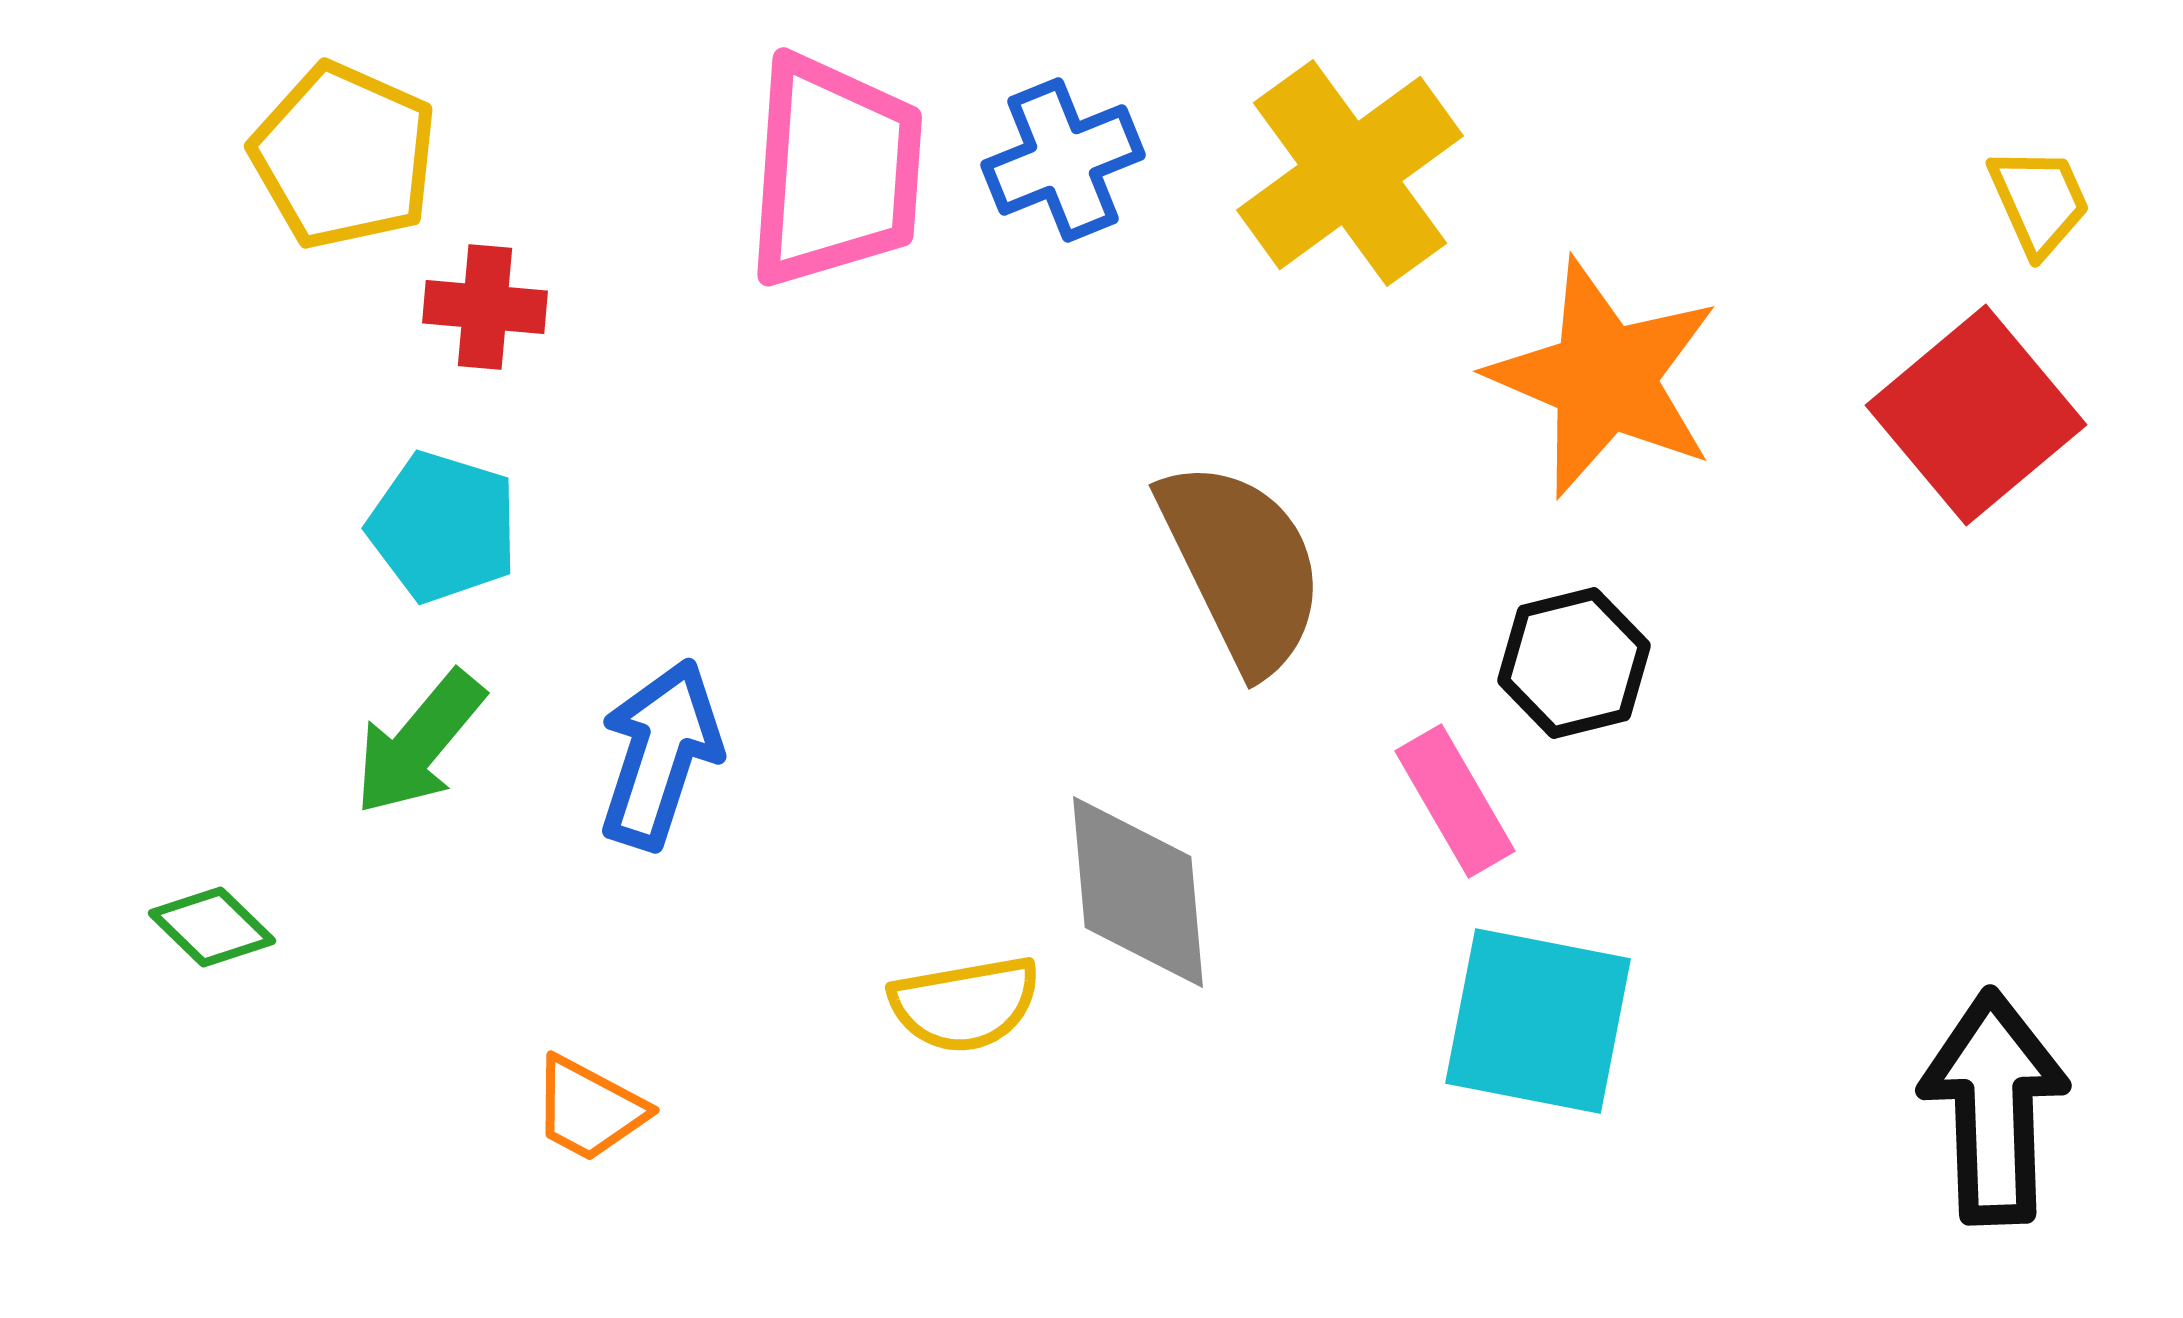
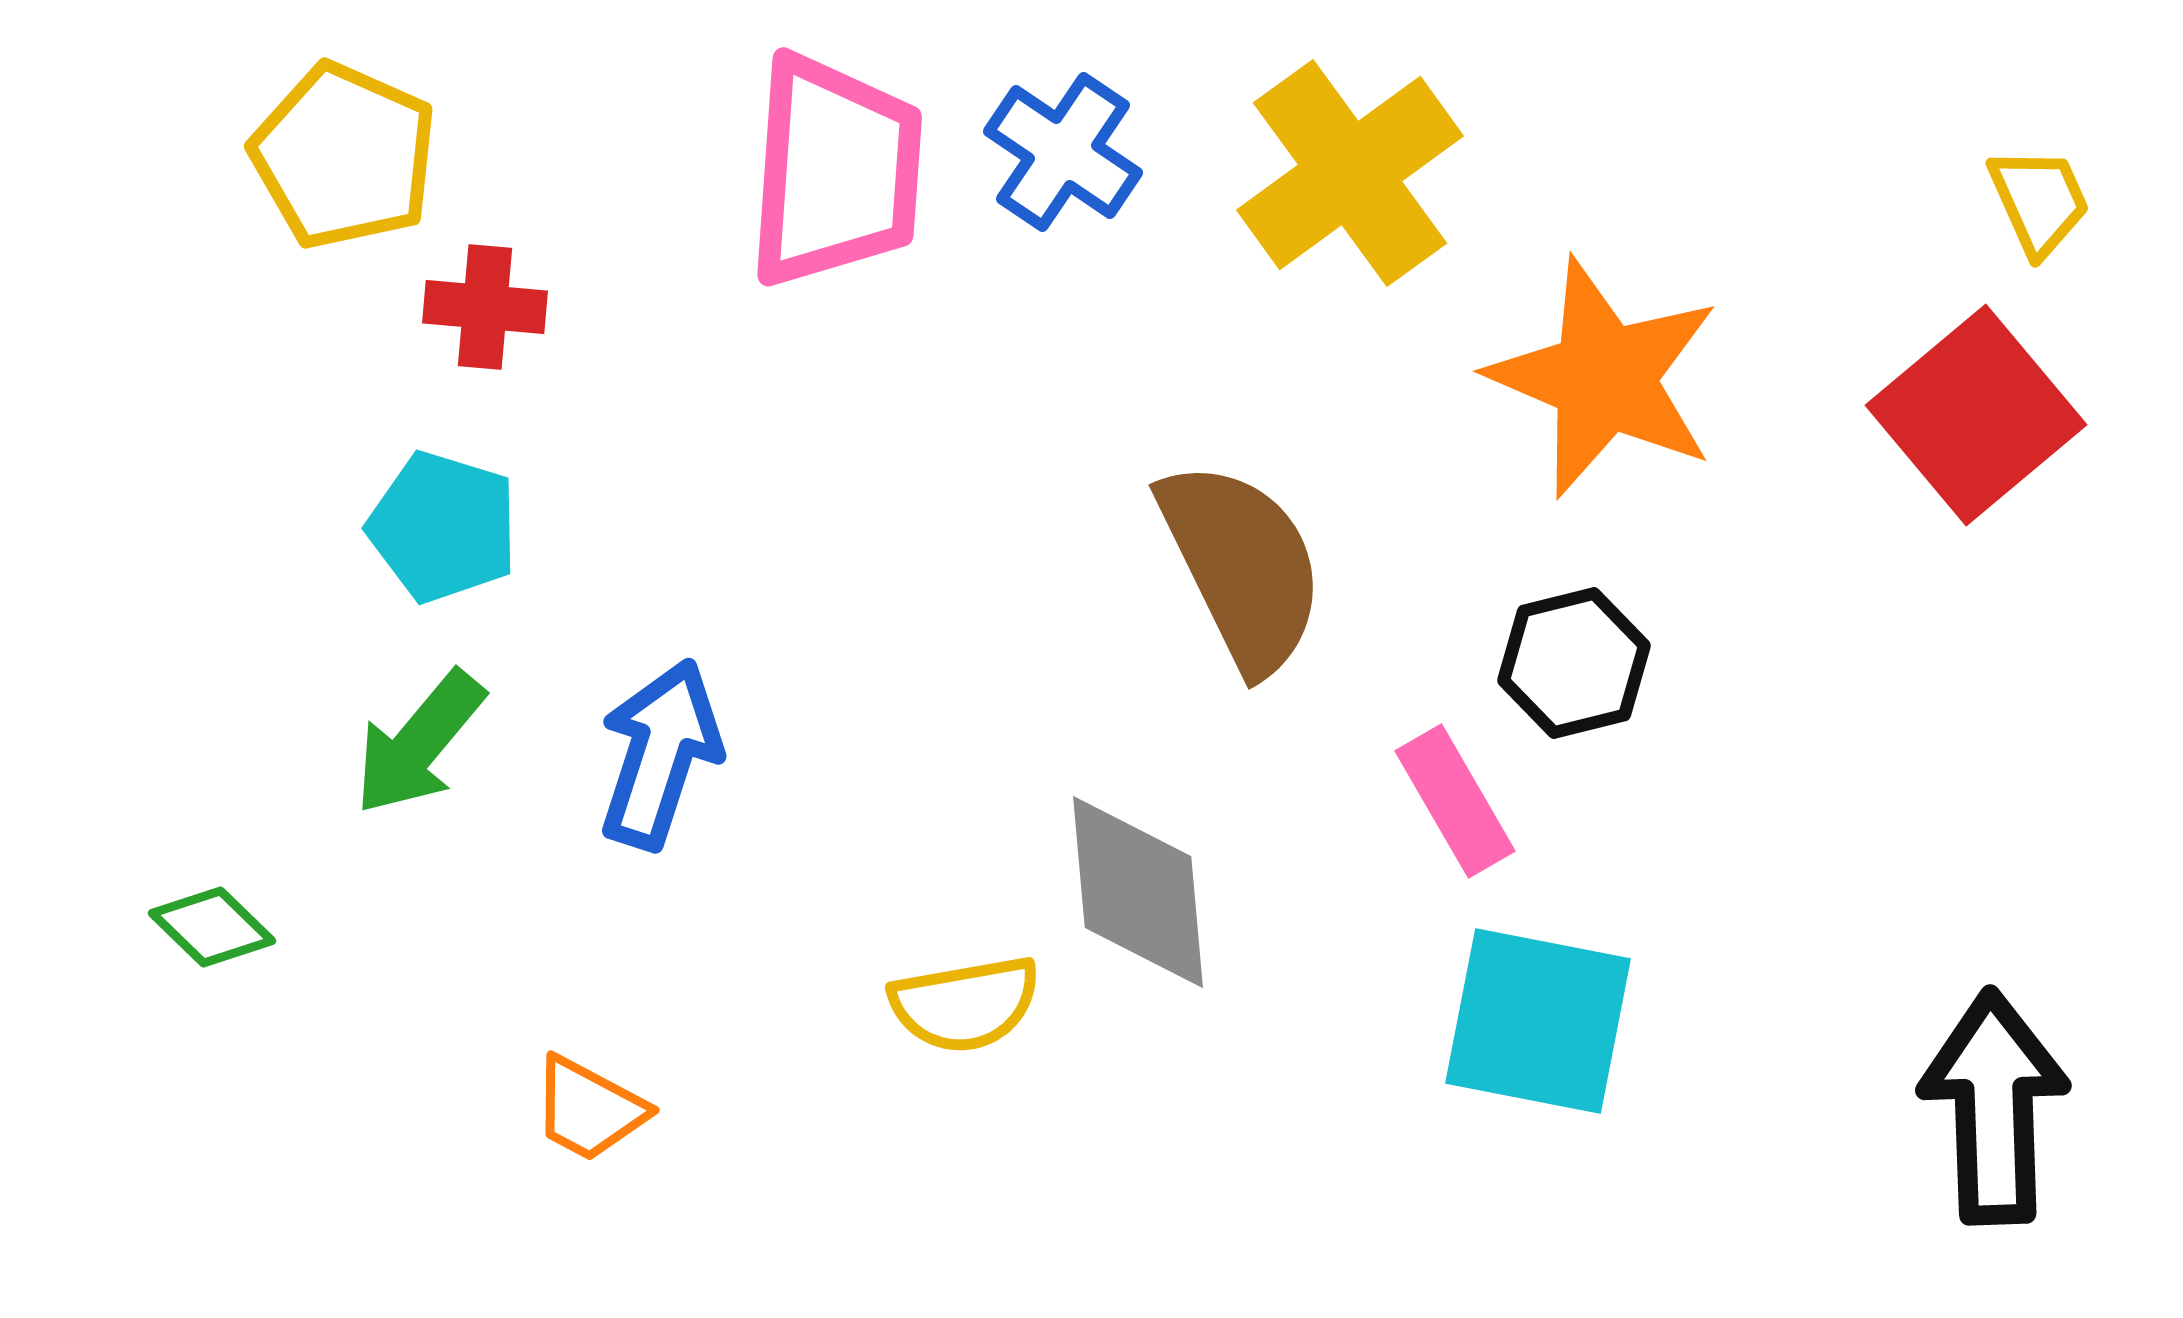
blue cross: moved 8 px up; rotated 34 degrees counterclockwise
